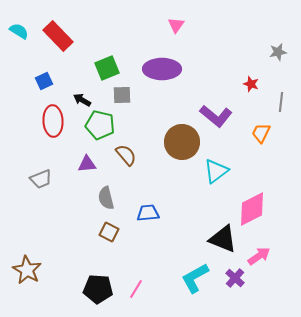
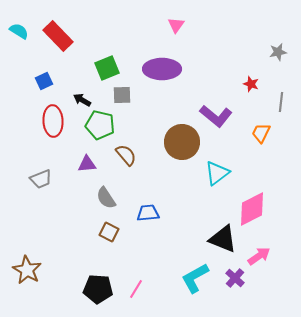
cyan triangle: moved 1 px right, 2 px down
gray semicircle: rotated 20 degrees counterclockwise
